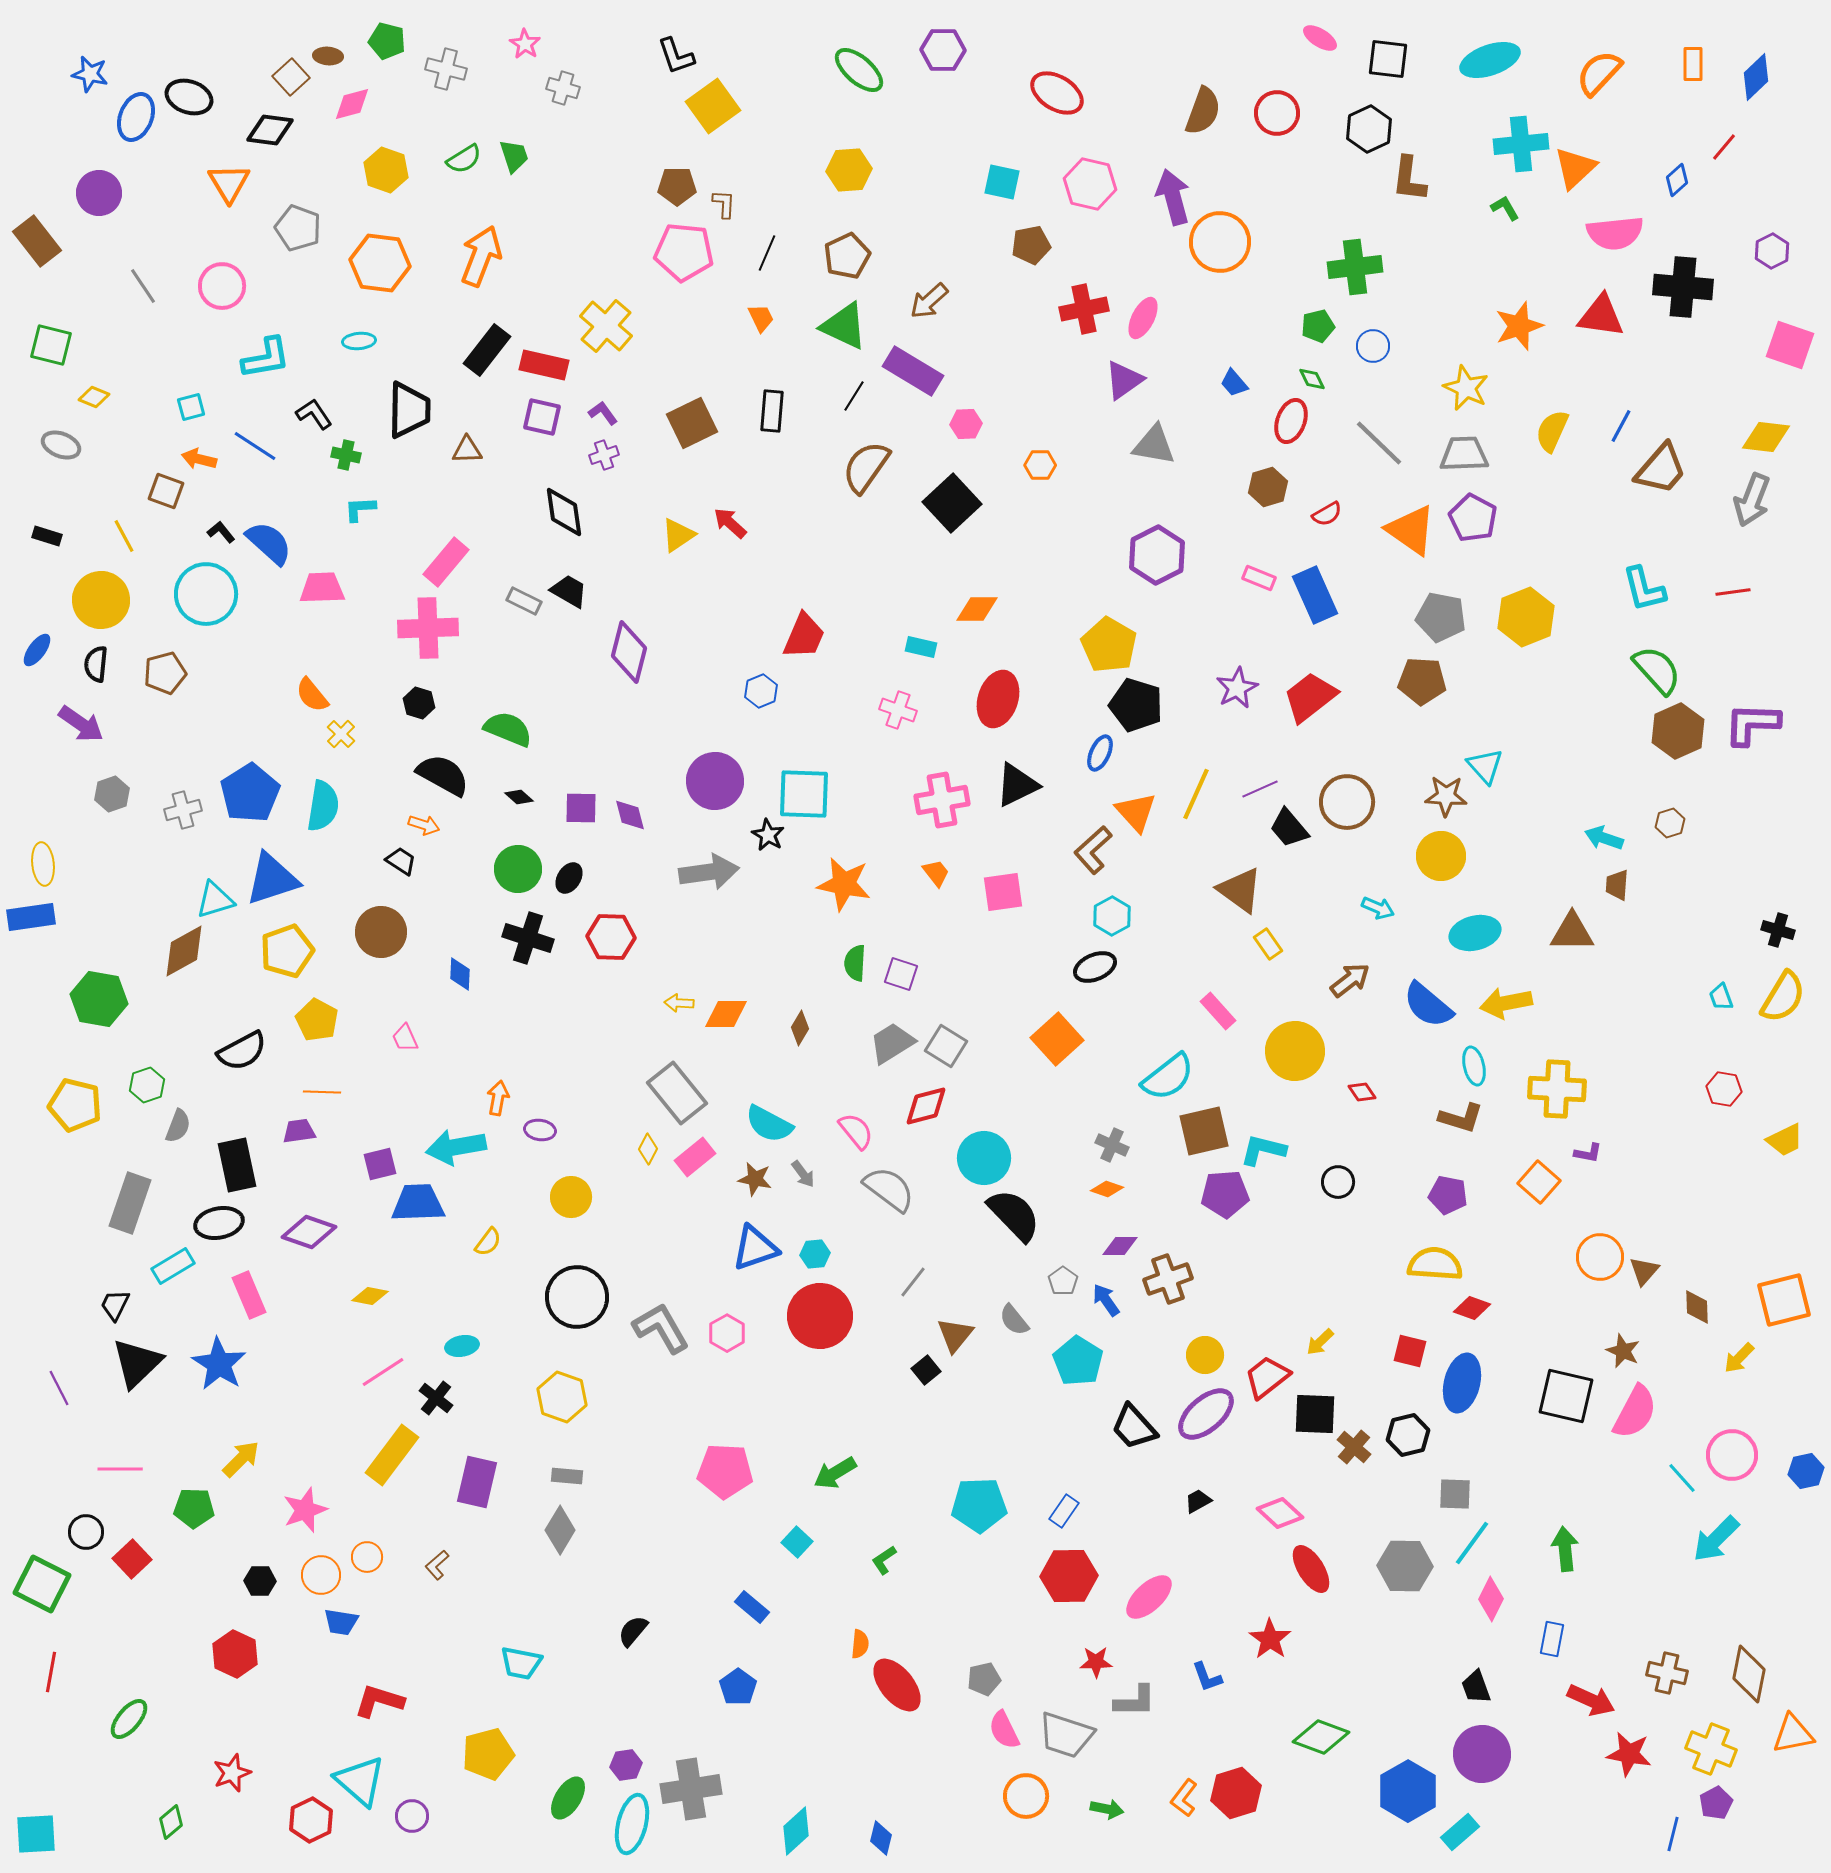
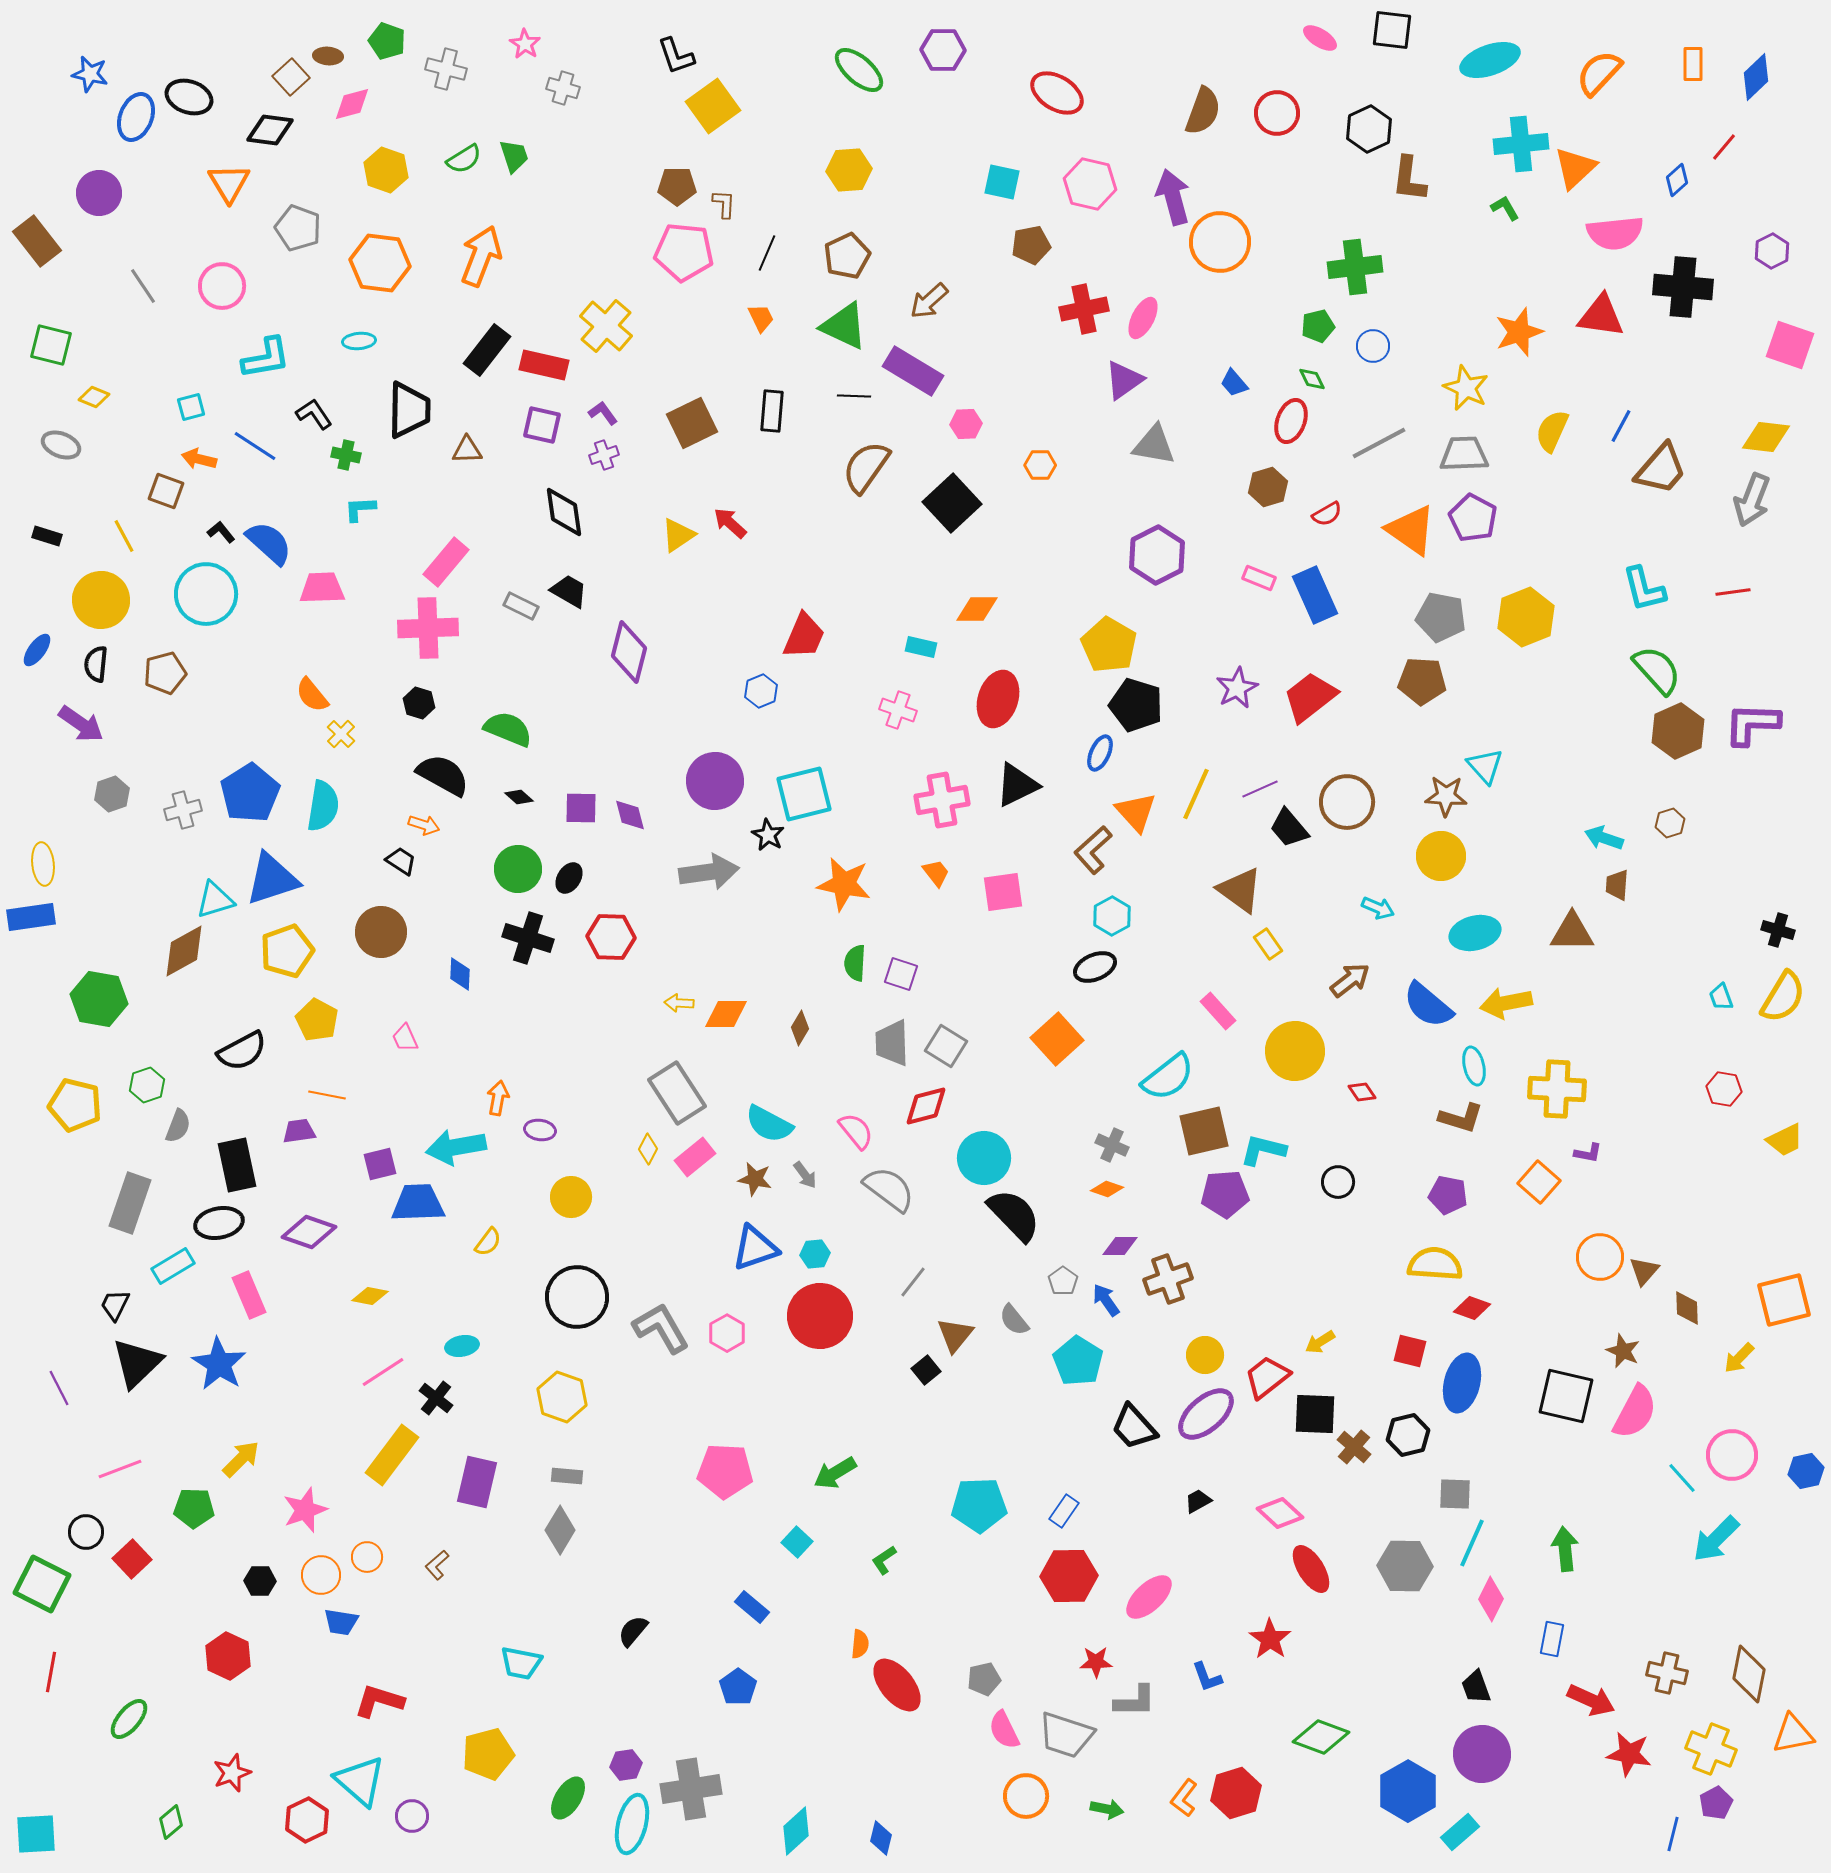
green pentagon at (387, 41): rotated 6 degrees clockwise
black square at (1388, 59): moved 4 px right, 29 px up
orange star at (1519, 326): moved 6 px down
black line at (854, 396): rotated 60 degrees clockwise
purple square at (542, 417): moved 8 px down
gray line at (1379, 443): rotated 72 degrees counterclockwise
gray rectangle at (524, 601): moved 3 px left, 5 px down
cyan square at (804, 794): rotated 16 degrees counterclockwise
gray trapezoid at (892, 1043): rotated 60 degrees counterclockwise
orange line at (322, 1092): moved 5 px right, 3 px down; rotated 9 degrees clockwise
gray rectangle at (677, 1093): rotated 6 degrees clockwise
gray arrow at (803, 1174): moved 2 px right, 1 px down
brown diamond at (1697, 1307): moved 10 px left, 1 px down
yellow arrow at (1320, 1342): rotated 12 degrees clockwise
pink line at (120, 1469): rotated 21 degrees counterclockwise
cyan line at (1472, 1543): rotated 12 degrees counterclockwise
red hexagon at (235, 1654): moved 7 px left, 2 px down
red hexagon at (311, 1820): moved 4 px left
